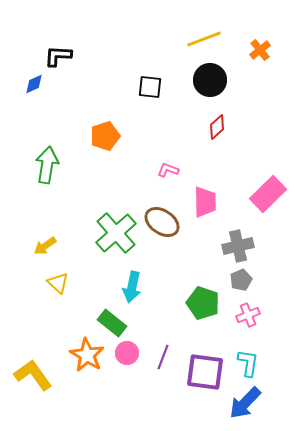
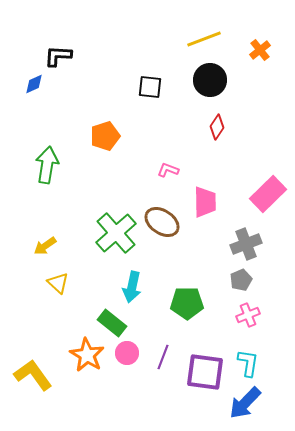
red diamond: rotated 15 degrees counterclockwise
gray cross: moved 8 px right, 2 px up; rotated 8 degrees counterclockwise
green pentagon: moved 16 px left; rotated 20 degrees counterclockwise
